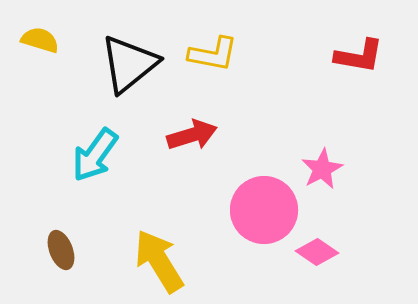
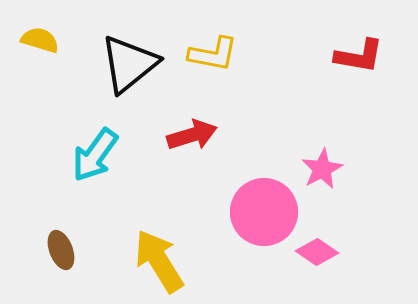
pink circle: moved 2 px down
